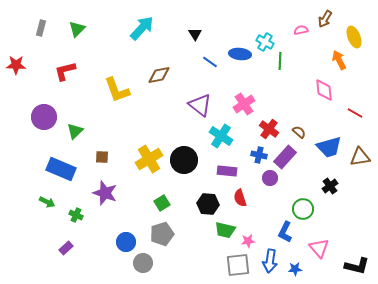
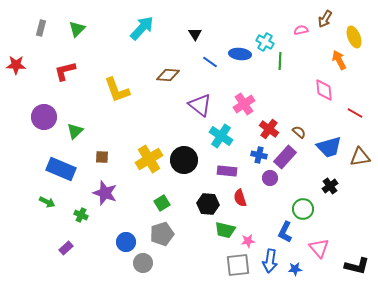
brown diamond at (159, 75): moved 9 px right; rotated 15 degrees clockwise
green cross at (76, 215): moved 5 px right
